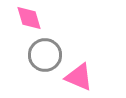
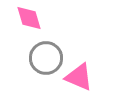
gray circle: moved 1 px right, 3 px down
